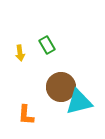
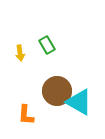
brown circle: moved 4 px left, 4 px down
cyan triangle: rotated 44 degrees clockwise
